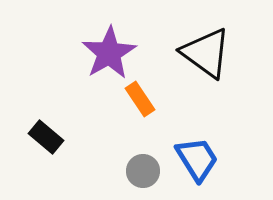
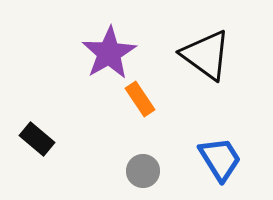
black triangle: moved 2 px down
black rectangle: moved 9 px left, 2 px down
blue trapezoid: moved 23 px right
